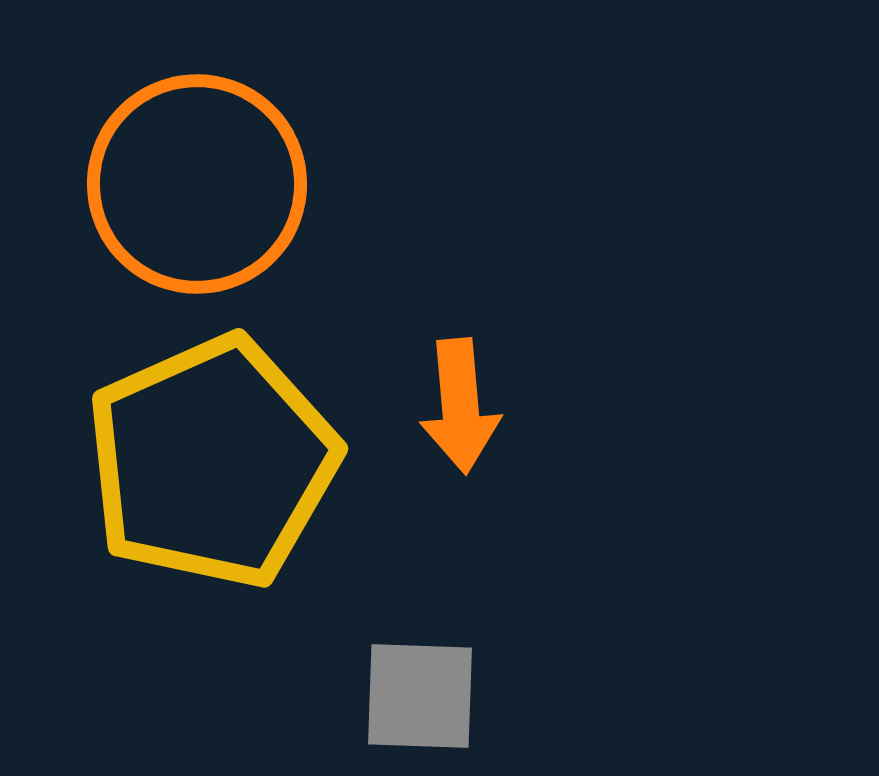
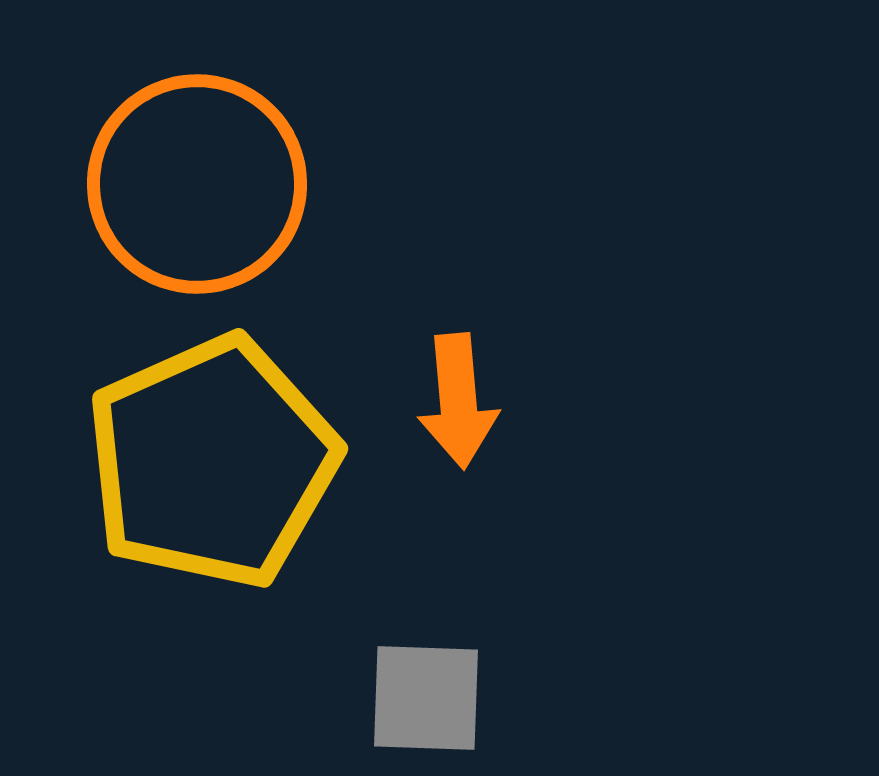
orange arrow: moved 2 px left, 5 px up
gray square: moved 6 px right, 2 px down
